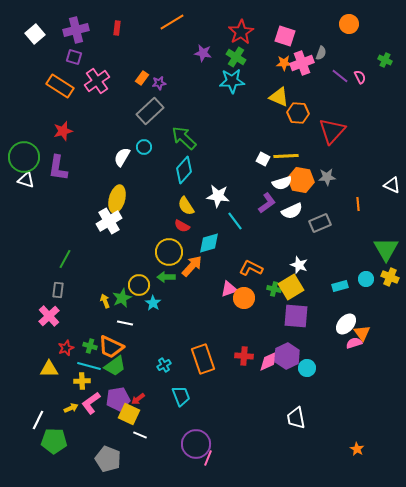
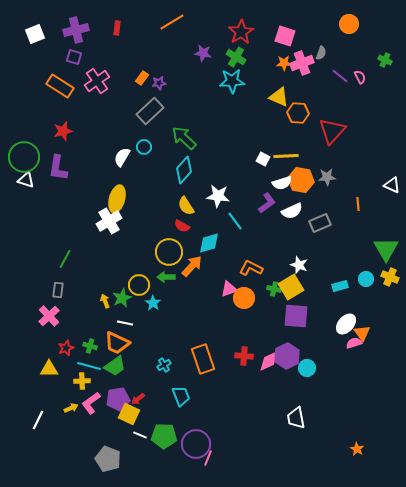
white square at (35, 34): rotated 18 degrees clockwise
orange trapezoid at (111, 347): moved 6 px right, 4 px up
green pentagon at (54, 441): moved 110 px right, 5 px up
